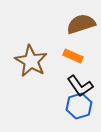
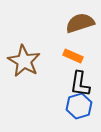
brown semicircle: moved 1 px left, 1 px up
brown star: moved 7 px left
black L-shape: moved 2 px up; rotated 44 degrees clockwise
